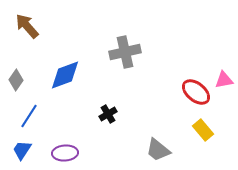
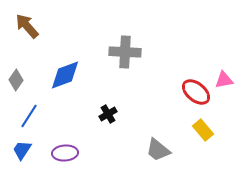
gray cross: rotated 16 degrees clockwise
